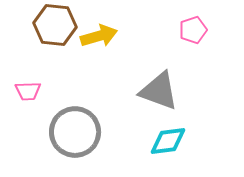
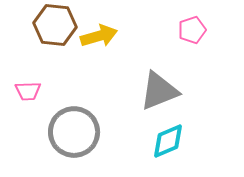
pink pentagon: moved 1 px left
gray triangle: rotated 42 degrees counterclockwise
gray circle: moved 1 px left
cyan diamond: rotated 15 degrees counterclockwise
